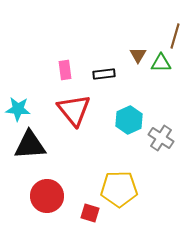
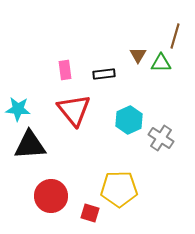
red circle: moved 4 px right
